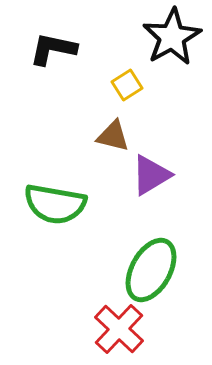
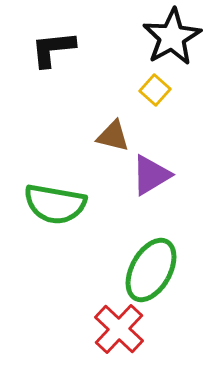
black L-shape: rotated 18 degrees counterclockwise
yellow square: moved 28 px right, 5 px down; rotated 16 degrees counterclockwise
